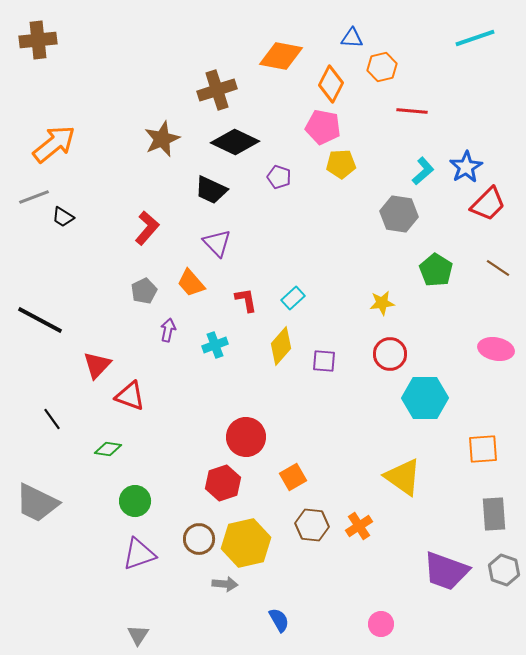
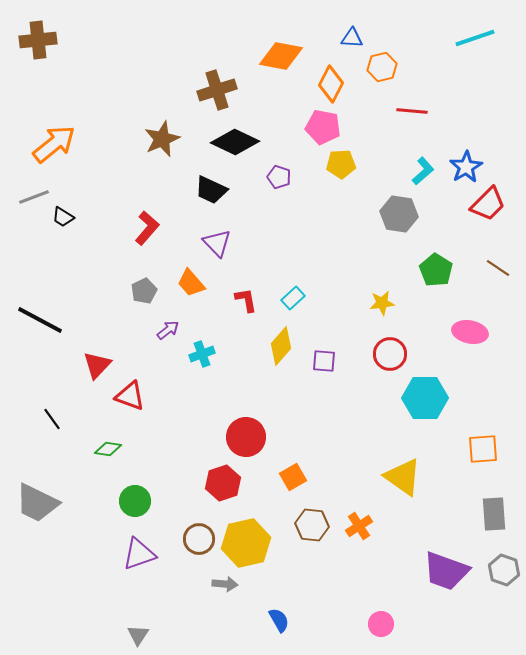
purple arrow at (168, 330): rotated 40 degrees clockwise
cyan cross at (215, 345): moved 13 px left, 9 px down
pink ellipse at (496, 349): moved 26 px left, 17 px up
